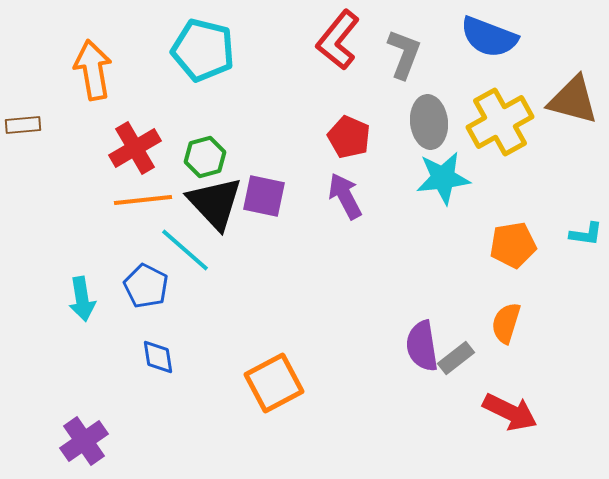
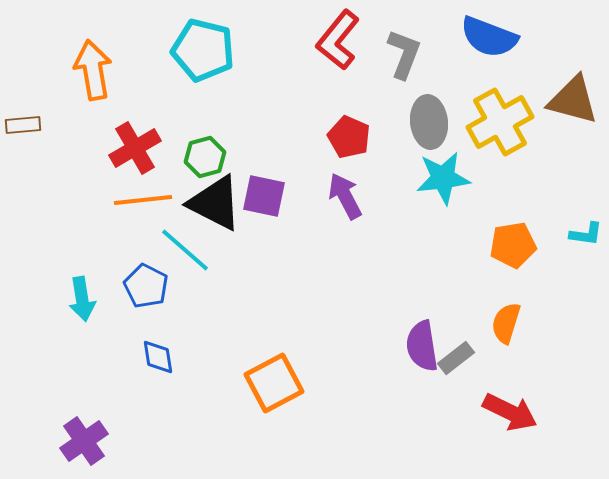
black triangle: rotated 20 degrees counterclockwise
